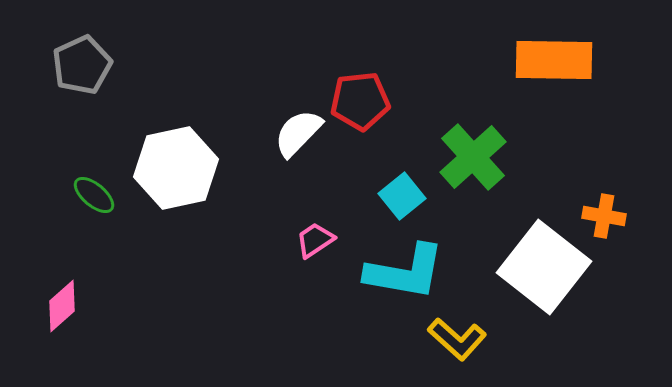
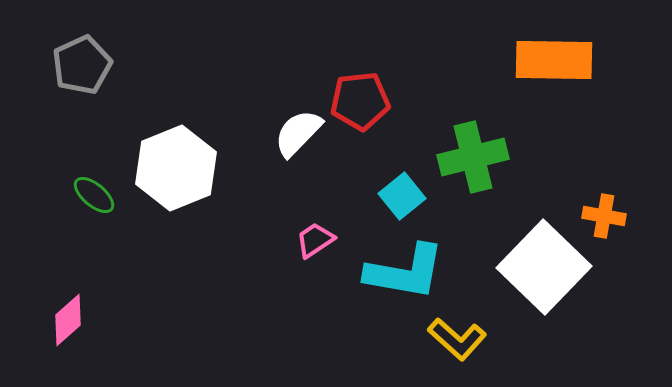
green cross: rotated 28 degrees clockwise
white hexagon: rotated 10 degrees counterclockwise
white square: rotated 6 degrees clockwise
pink diamond: moved 6 px right, 14 px down
